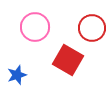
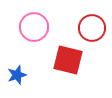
pink circle: moved 1 px left
red square: rotated 16 degrees counterclockwise
